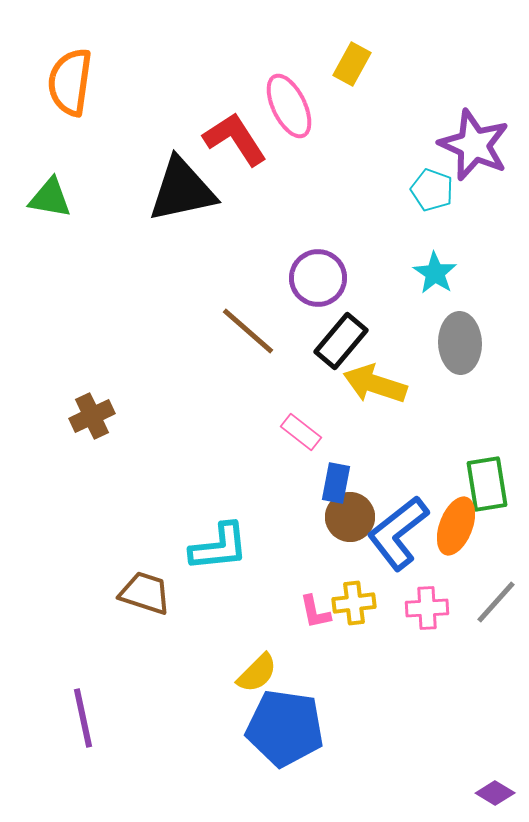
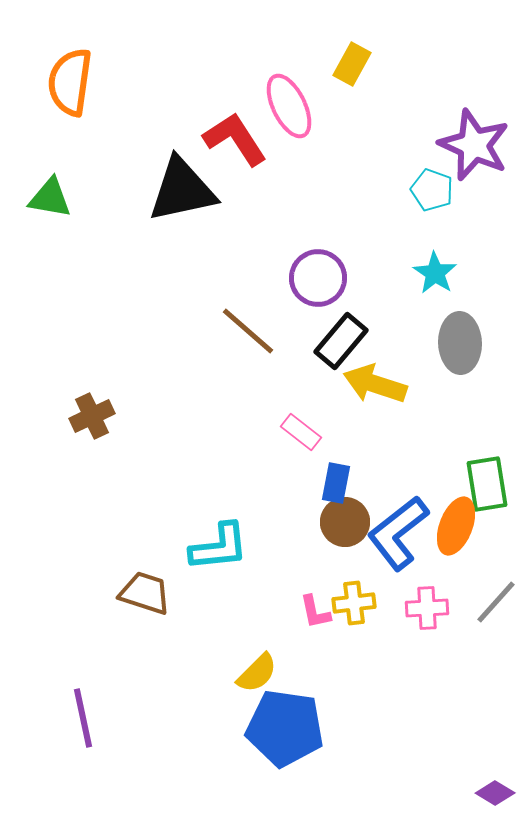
brown circle: moved 5 px left, 5 px down
